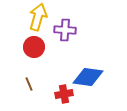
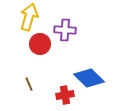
yellow arrow: moved 9 px left
red circle: moved 6 px right, 3 px up
blue diamond: moved 1 px right, 1 px down; rotated 36 degrees clockwise
red cross: moved 1 px right, 1 px down
